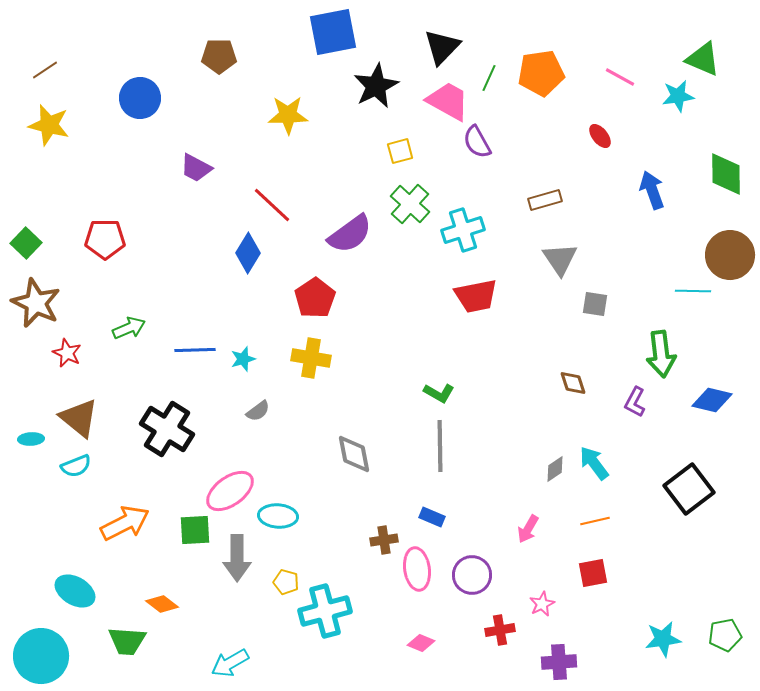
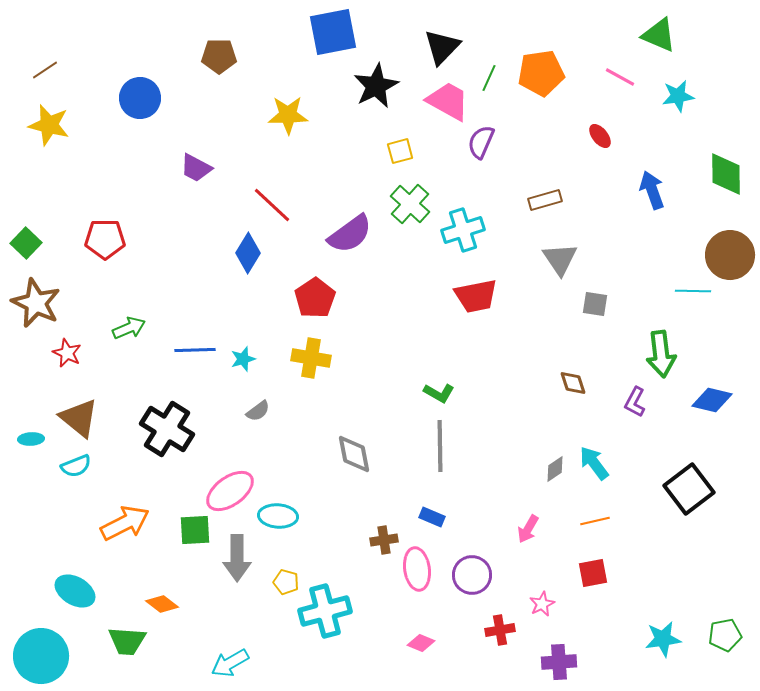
green triangle at (703, 59): moved 44 px left, 24 px up
purple semicircle at (477, 142): moved 4 px right; rotated 52 degrees clockwise
